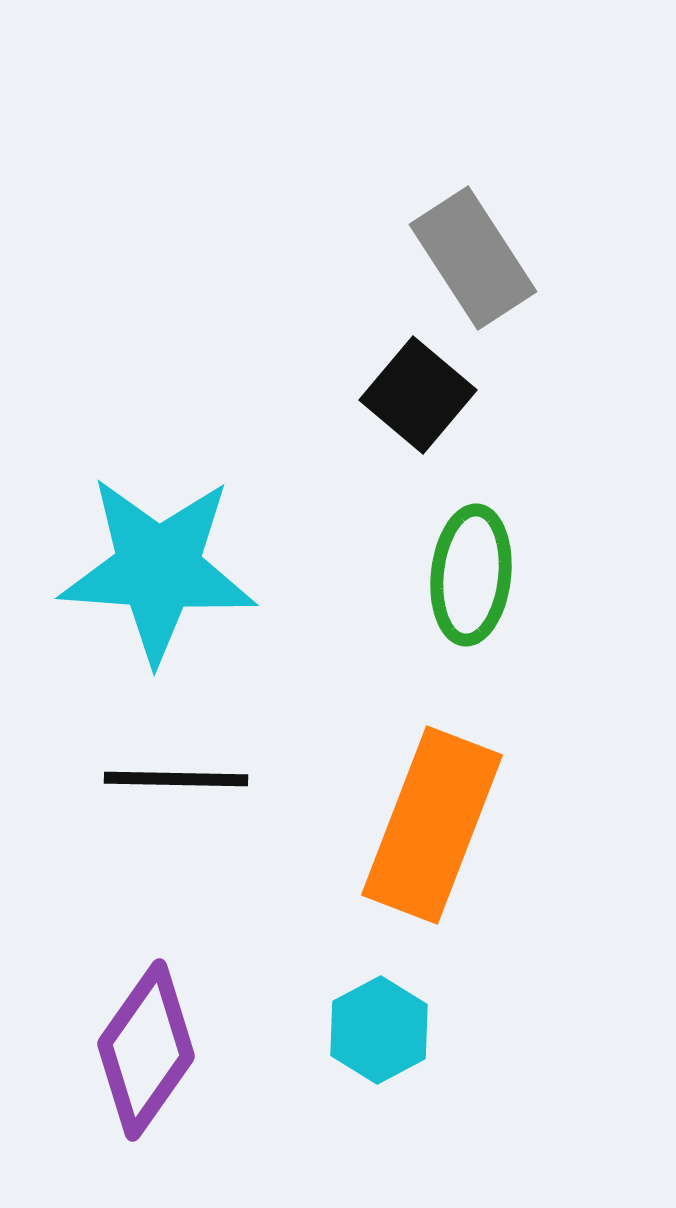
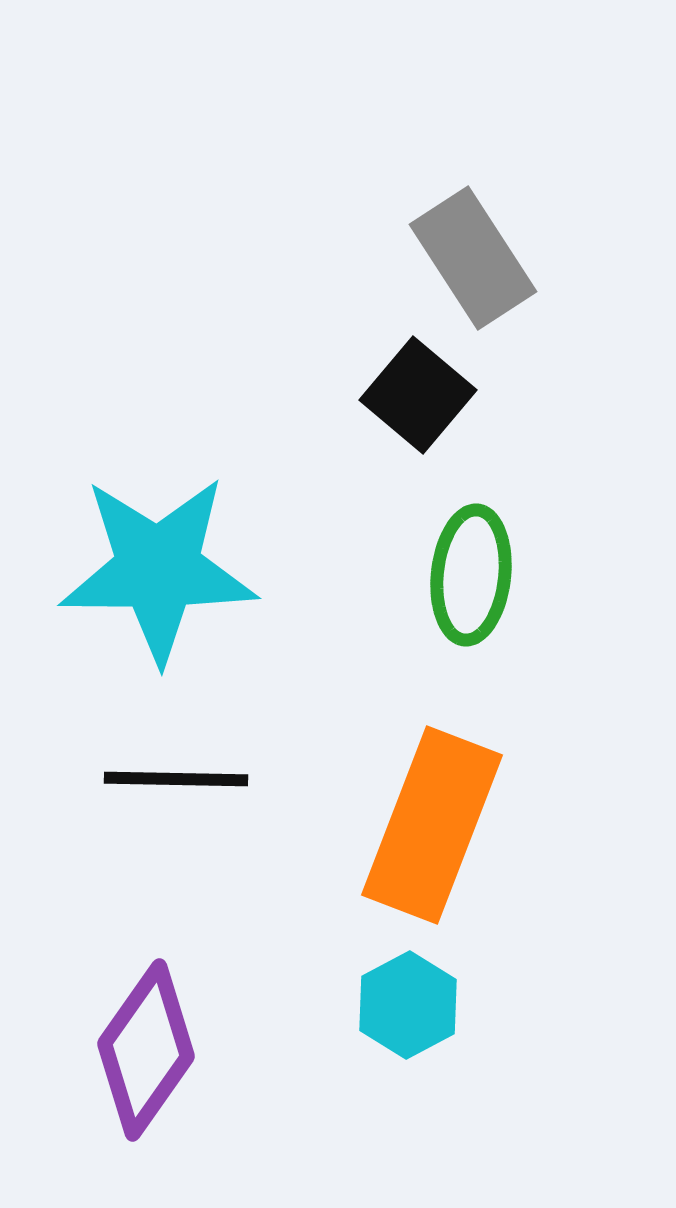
cyan star: rotated 4 degrees counterclockwise
cyan hexagon: moved 29 px right, 25 px up
